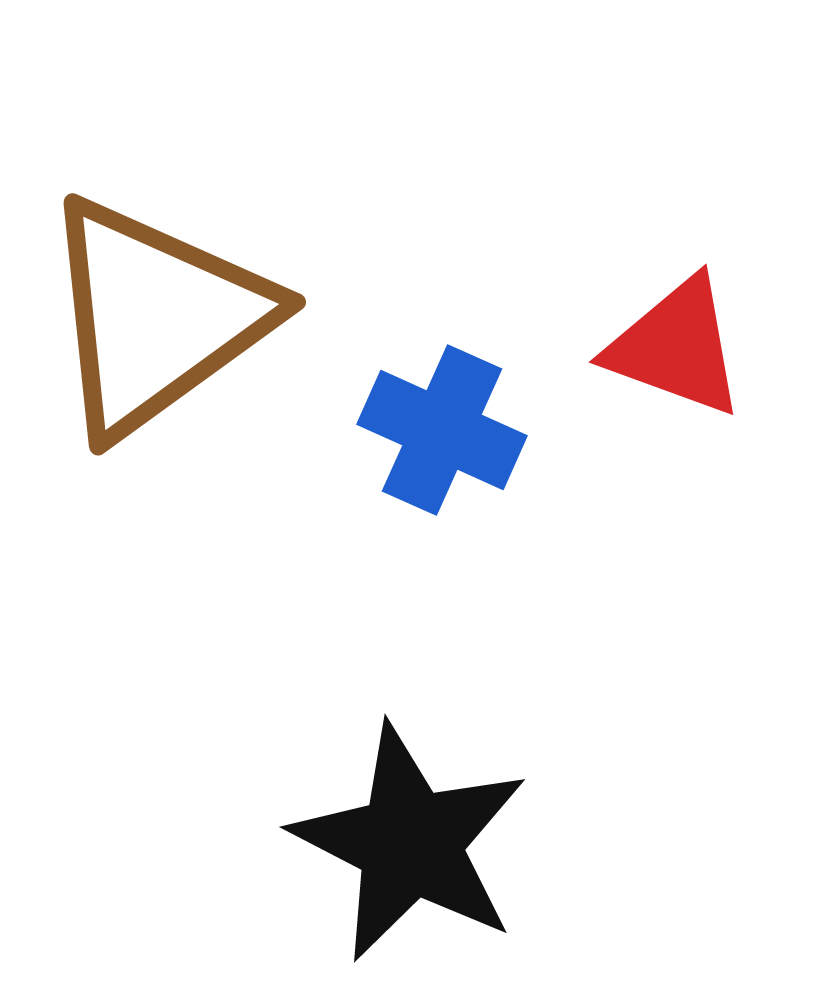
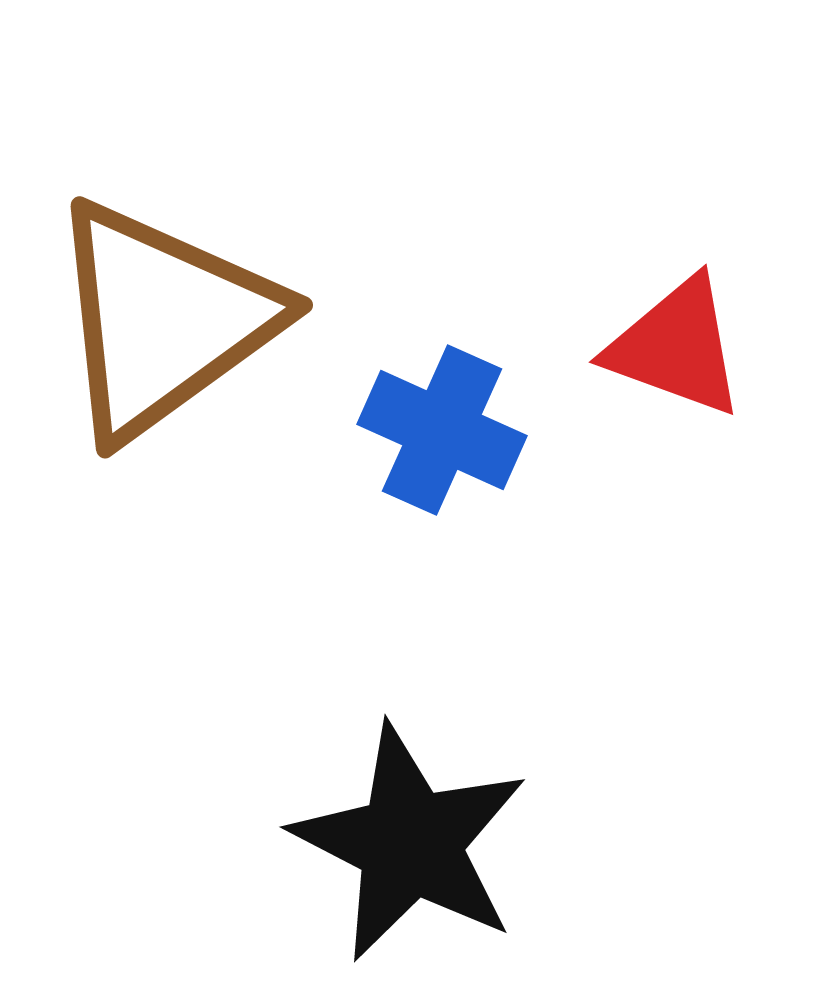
brown triangle: moved 7 px right, 3 px down
